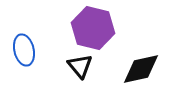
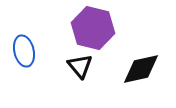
blue ellipse: moved 1 px down
